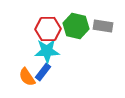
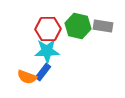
green hexagon: moved 2 px right
orange semicircle: rotated 36 degrees counterclockwise
